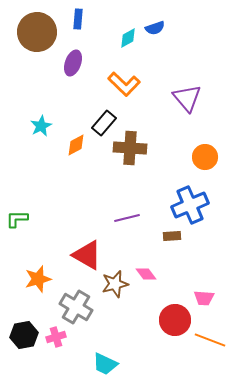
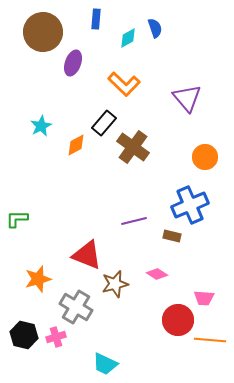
blue rectangle: moved 18 px right
blue semicircle: rotated 90 degrees counterclockwise
brown circle: moved 6 px right
brown cross: moved 3 px right, 1 px up; rotated 32 degrees clockwise
purple line: moved 7 px right, 3 px down
brown rectangle: rotated 18 degrees clockwise
red triangle: rotated 8 degrees counterclockwise
pink diamond: moved 11 px right; rotated 20 degrees counterclockwise
red circle: moved 3 px right
black hexagon: rotated 24 degrees clockwise
orange line: rotated 16 degrees counterclockwise
